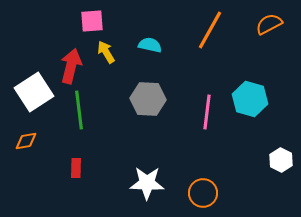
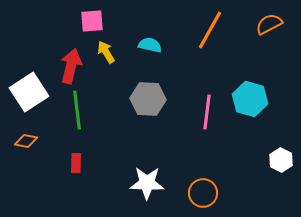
white square: moved 5 px left
green line: moved 2 px left
orange diamond: rotated 20 degrees clockwise
red rectangle: moved 5 px up
